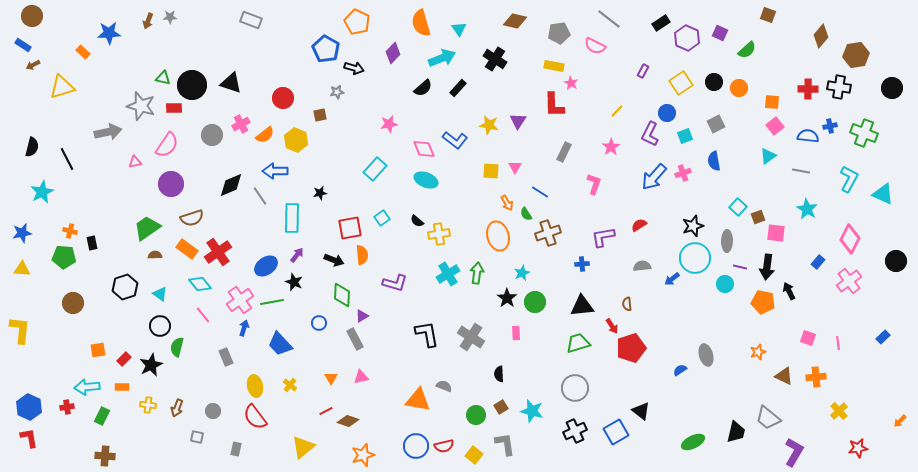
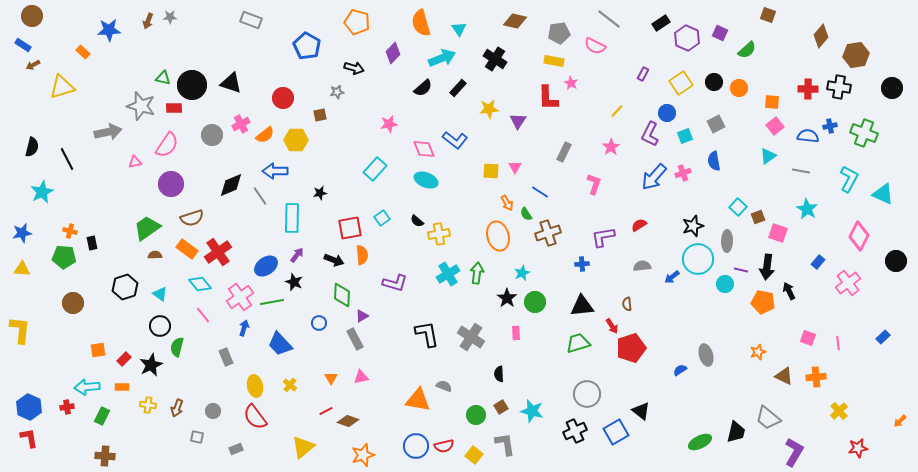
orange pentagon at (357, 22): rotated 10 degrees counterclockwise
blue star at (109, 33): moved 3 px up
blue pentagon at (326, 49): moved 19 px left, 3 px up
yellow rectangle at (554, 66): moved 5 px up
purple rectangle at (643, 71): moved 3 px down
red L-shape at (554, 105): moved 6 px left, 7 px up
yellow star at (489, 125): moved 16 px up; rotated 18 degrees counterclockwise
yellow hexagon at (296, 140): rotated 20 degrees counterclockwise
pink square at (776, 233): moved 2 px right; rotated 12 degrees clockwise
pink diamond at (850, 239): moved 9 px right, 3 px up
cyan circle at (695, 258): moved 3 px right, 1 px down
purple line at (740, 267): moved 1 px right, 3 px down
blue arrow at (672, 279): moved 2 px up
pink cross at (849, 281): moved 1 px left, 2 px down
pink cross at (240, 300): moved 3 px up
gray circle at (575, 388): moved 12 px right, 6 px down
green ellipse at (693, 442): moved 7 px right
gray rectangle at (236, 449): rotated 56 degrees clockwise
